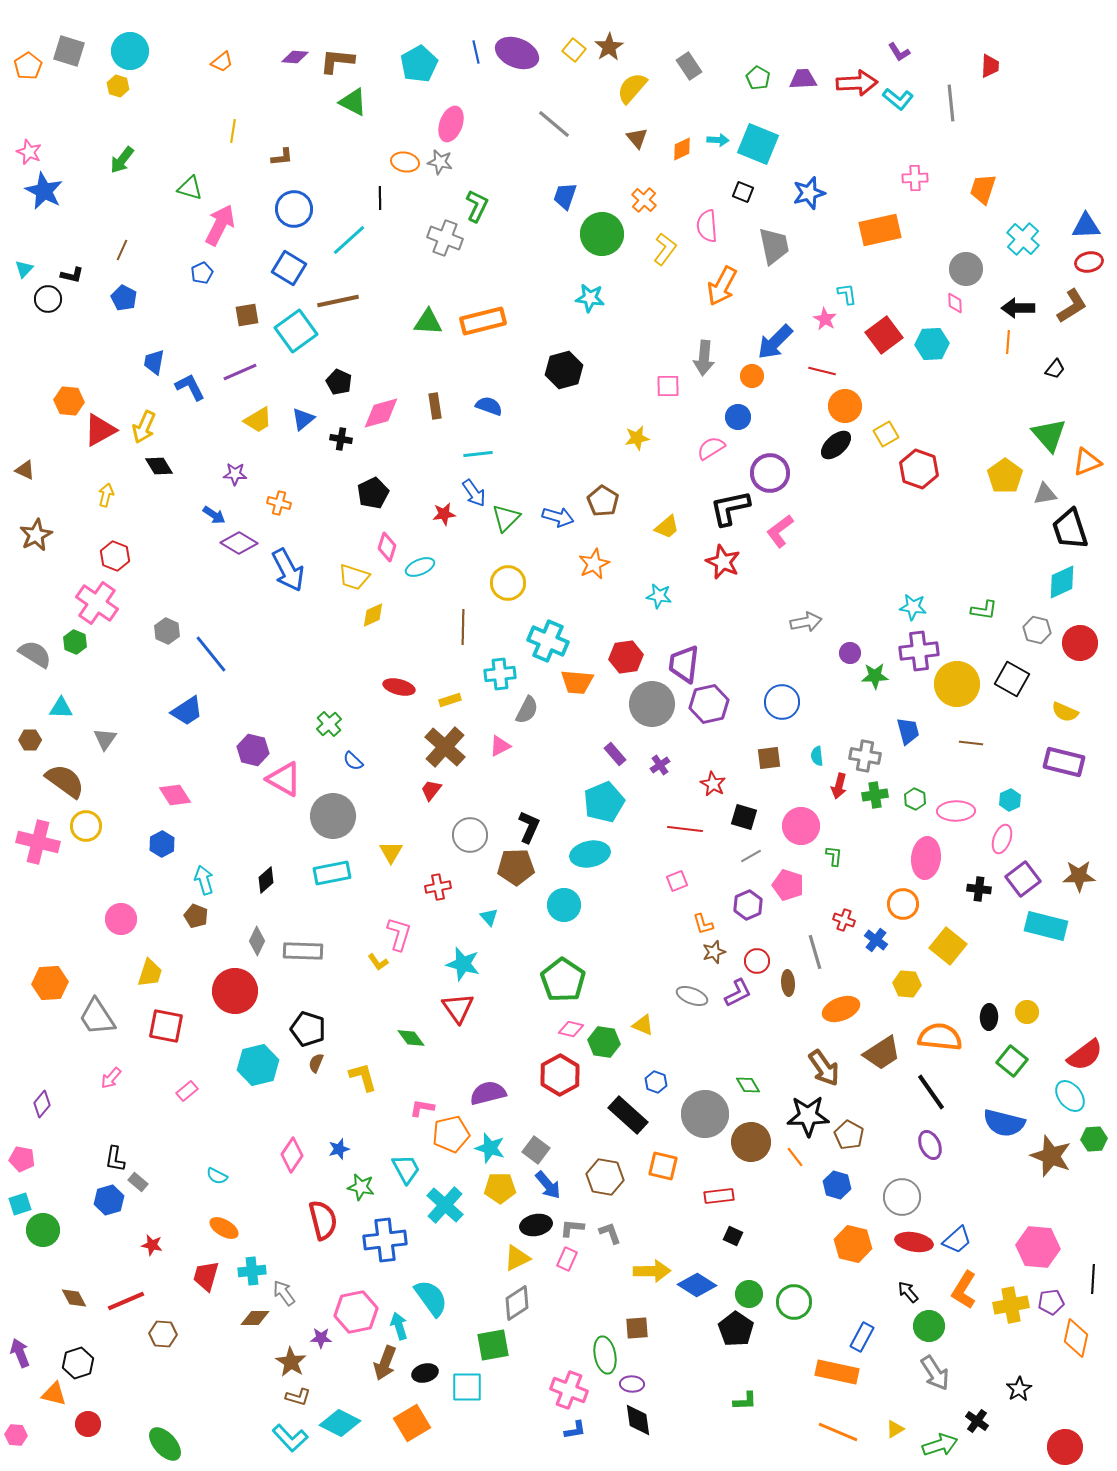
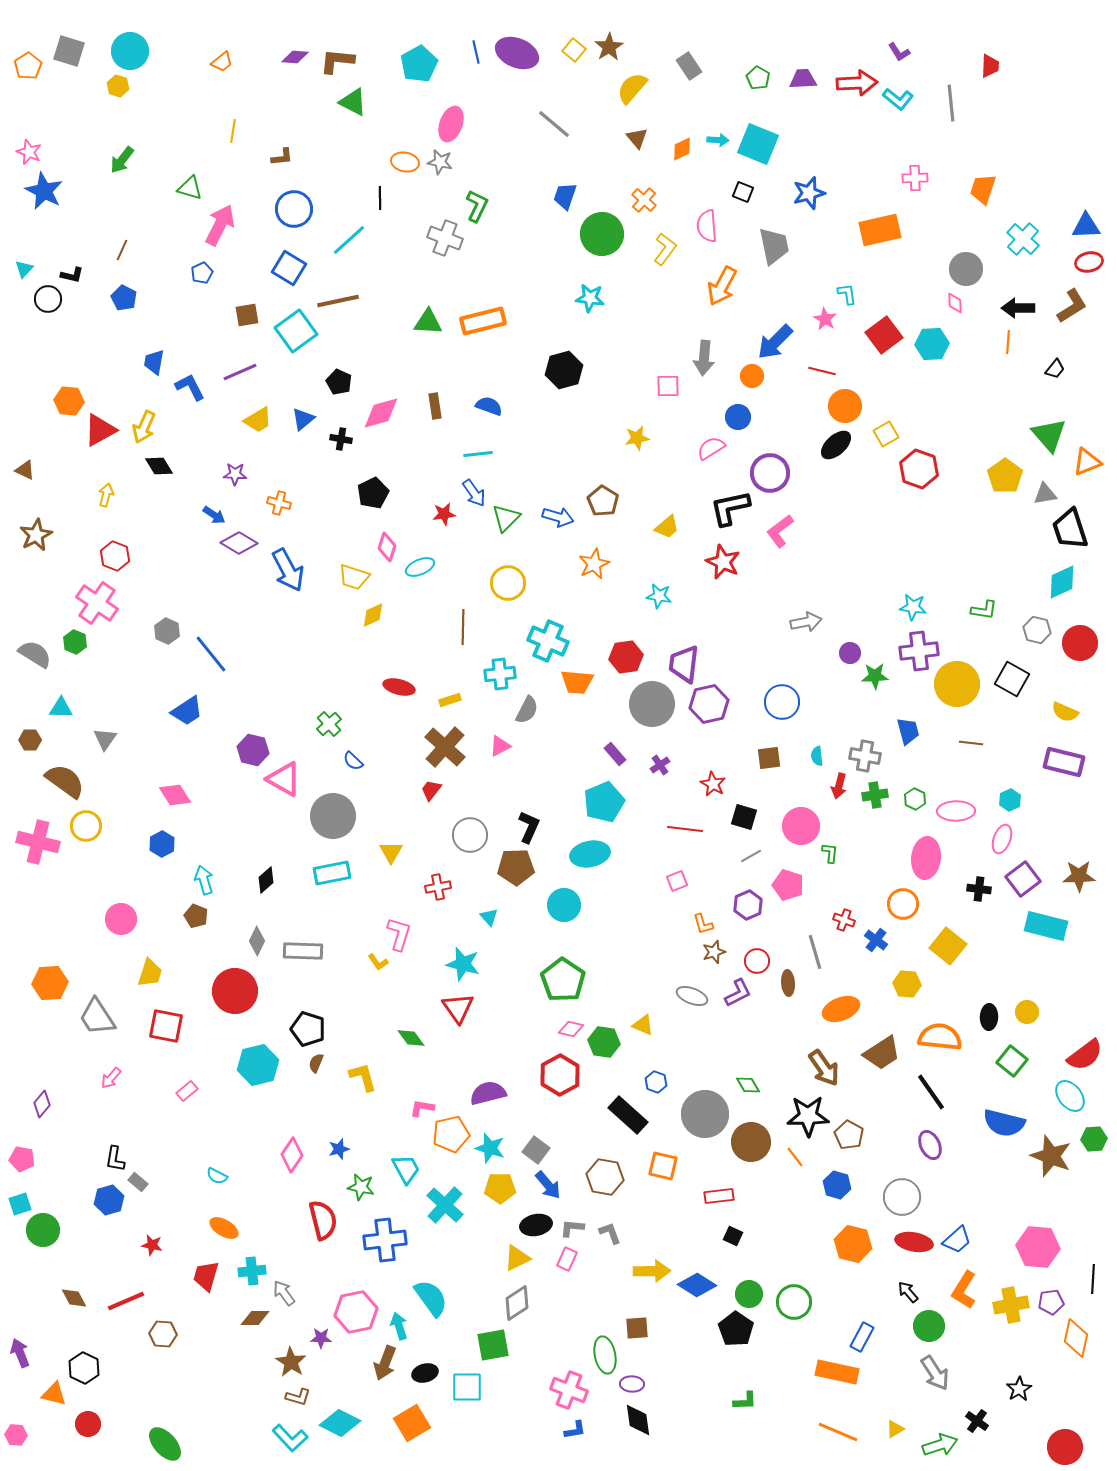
green L-shape at (834, 856): moved 4 px left, 3 px up
black hexagon at (78, 1363): moved 6 px right, 5 px down; rotated 16 degrees counterclockwise
